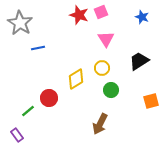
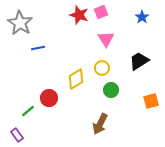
blue star: rotated 16 degrees clockwise
